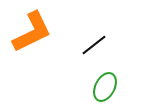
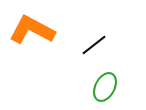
orange L-shape: moved 2 px up; rotated 126 degrees counterclockwise
